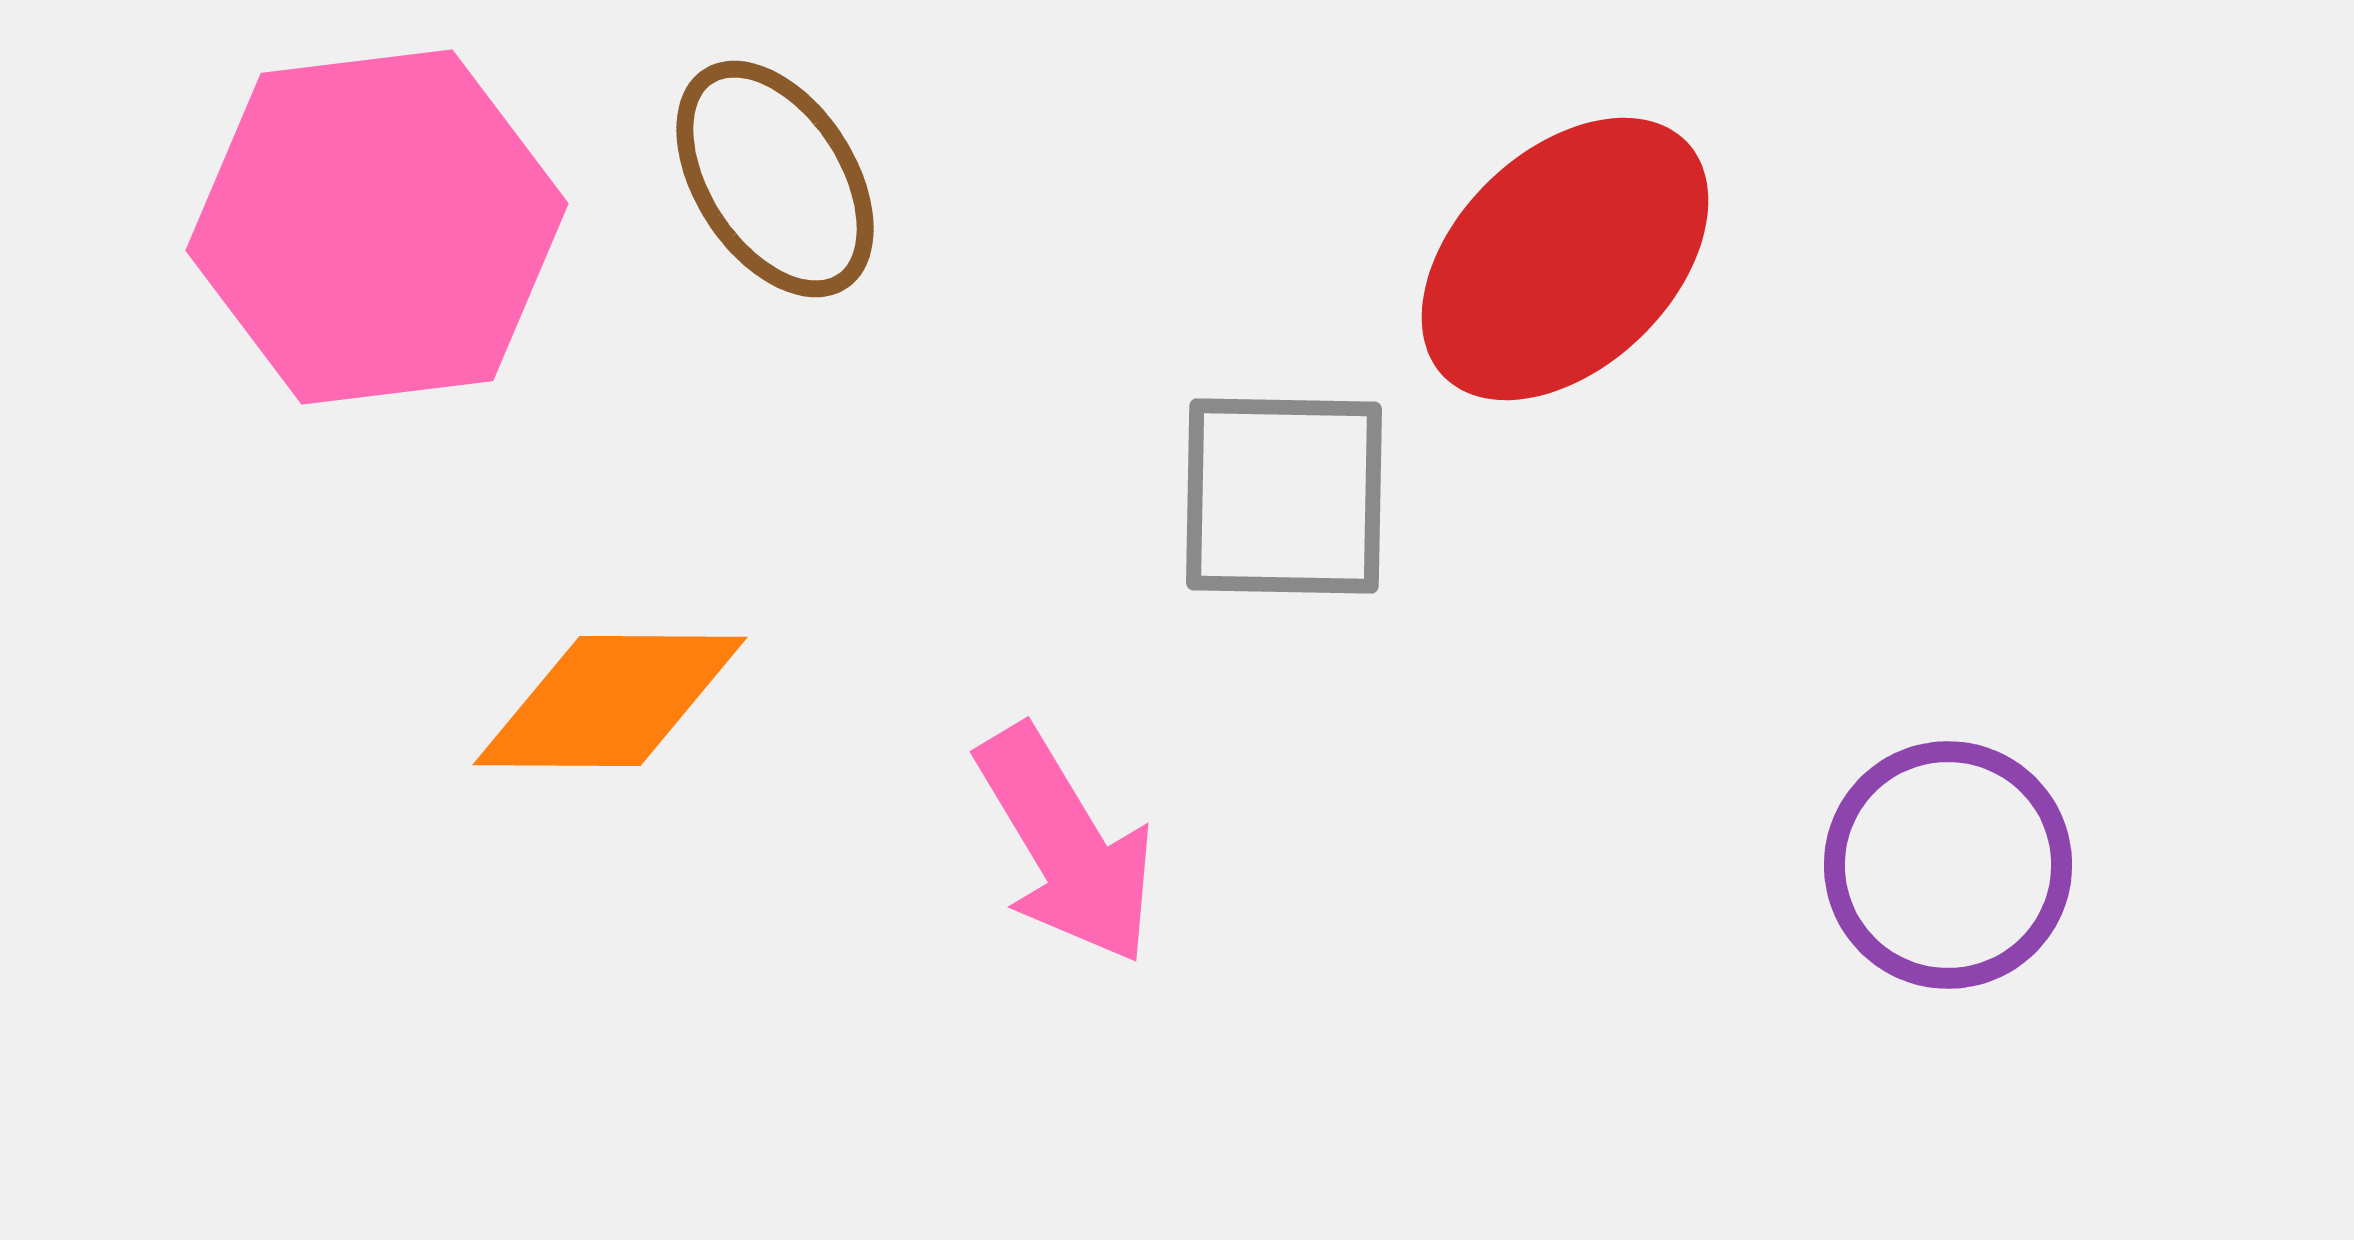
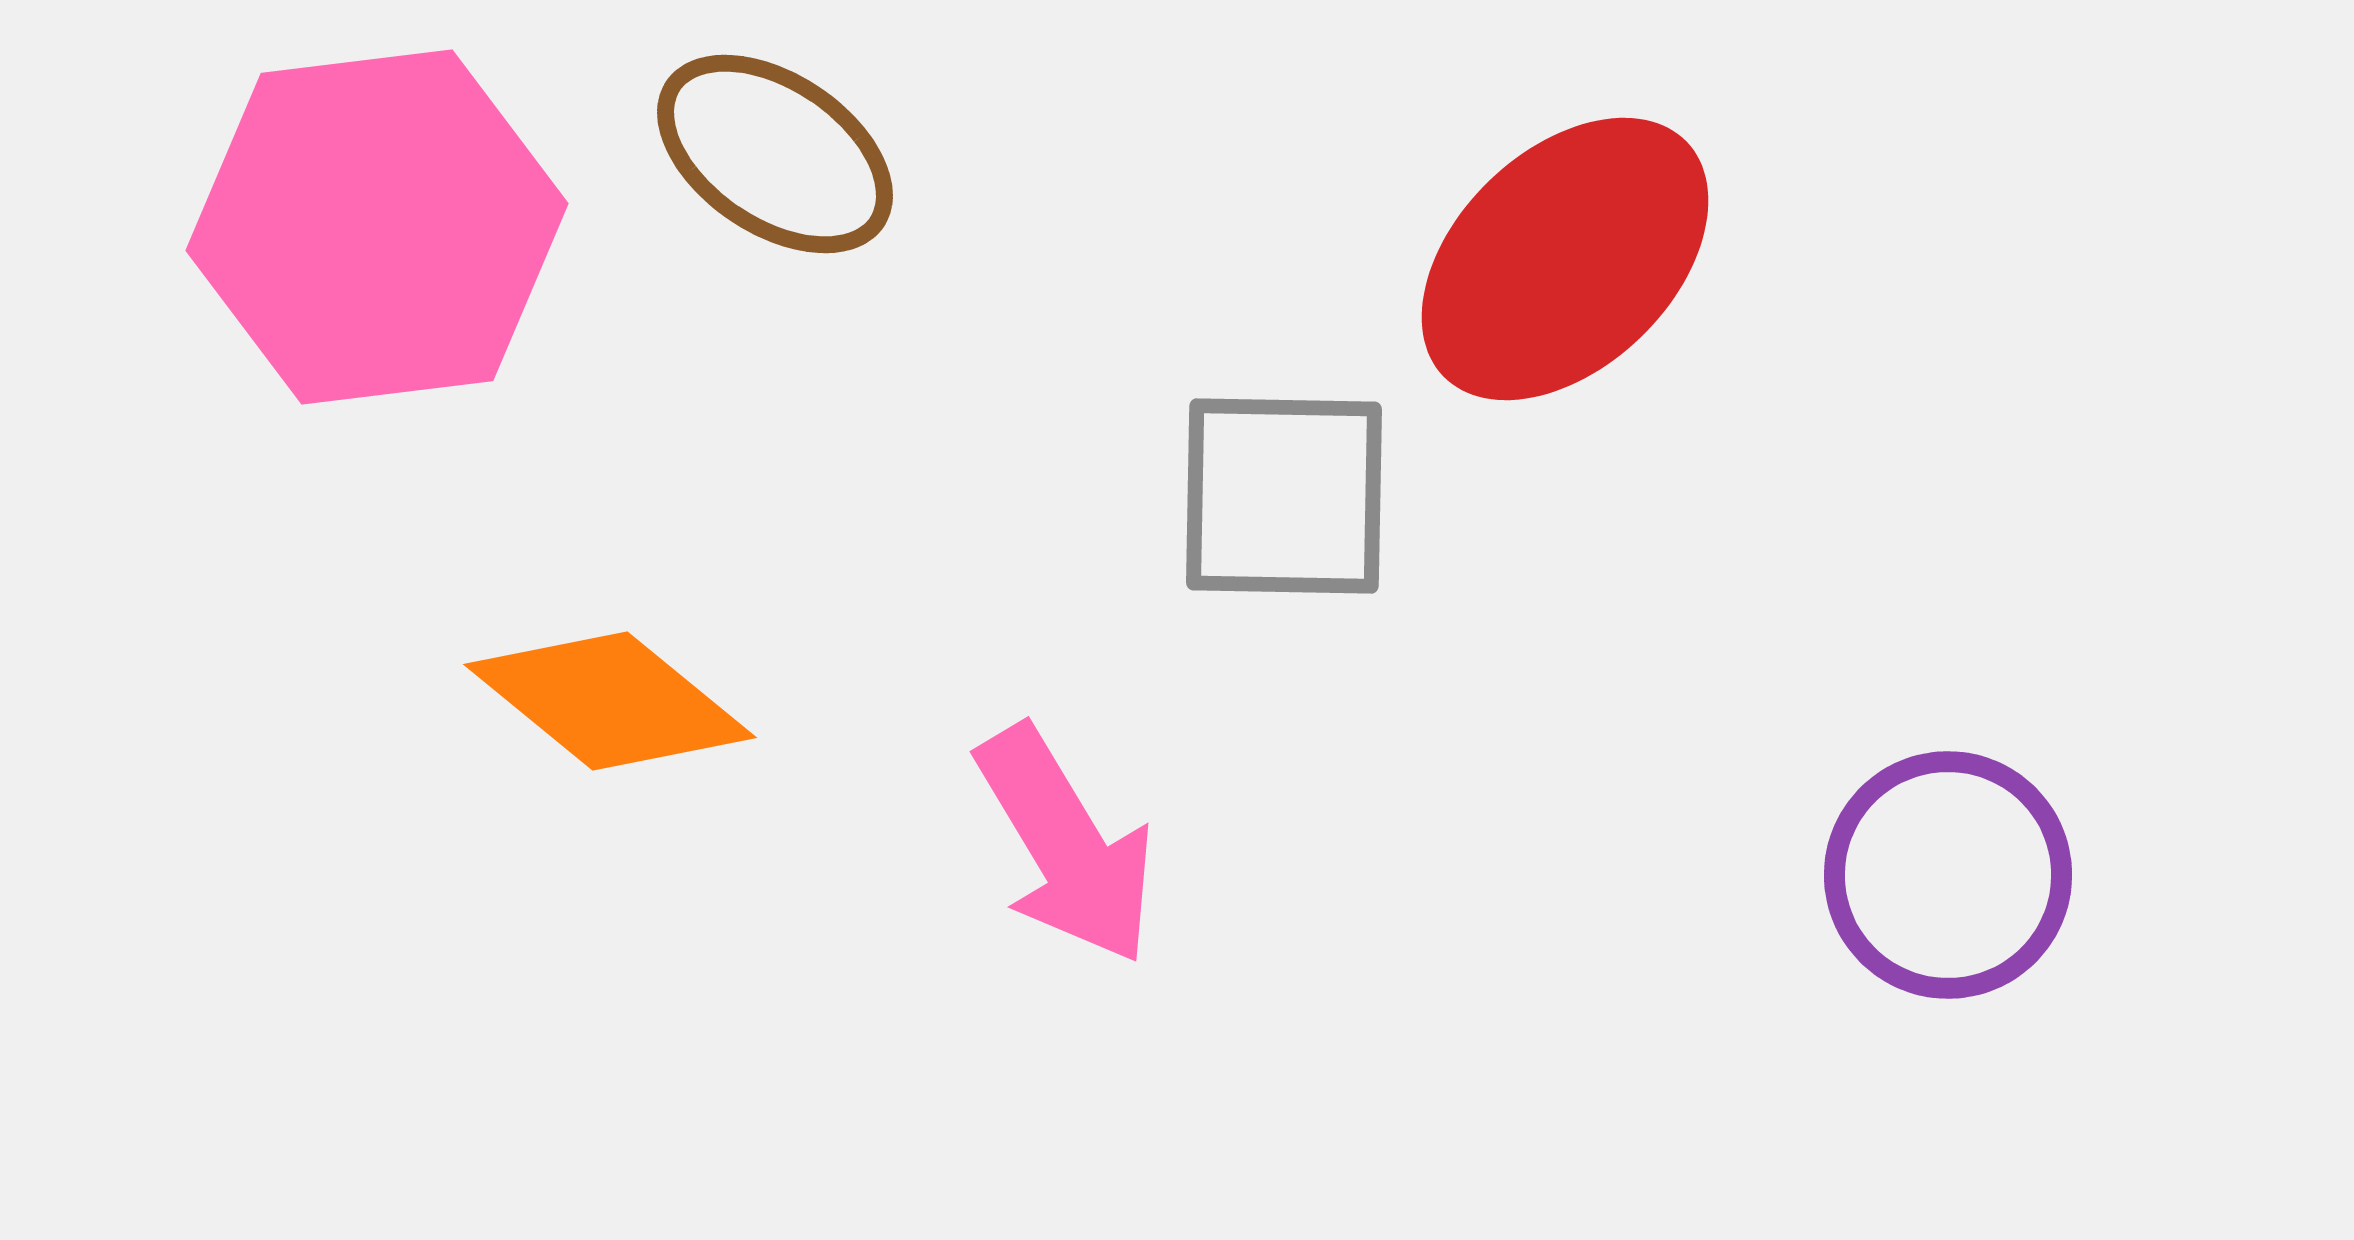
brown ellipse: moved 25 px up; rotated 23 degrees counterclockwise
orange diamond: rotated 39 degrees clockwise
purple circle: moved 10 px down
